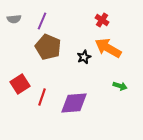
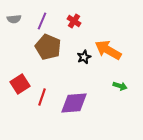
red cross: moved 28 px left, 1 px down
orange arrow: moved 2 px down
